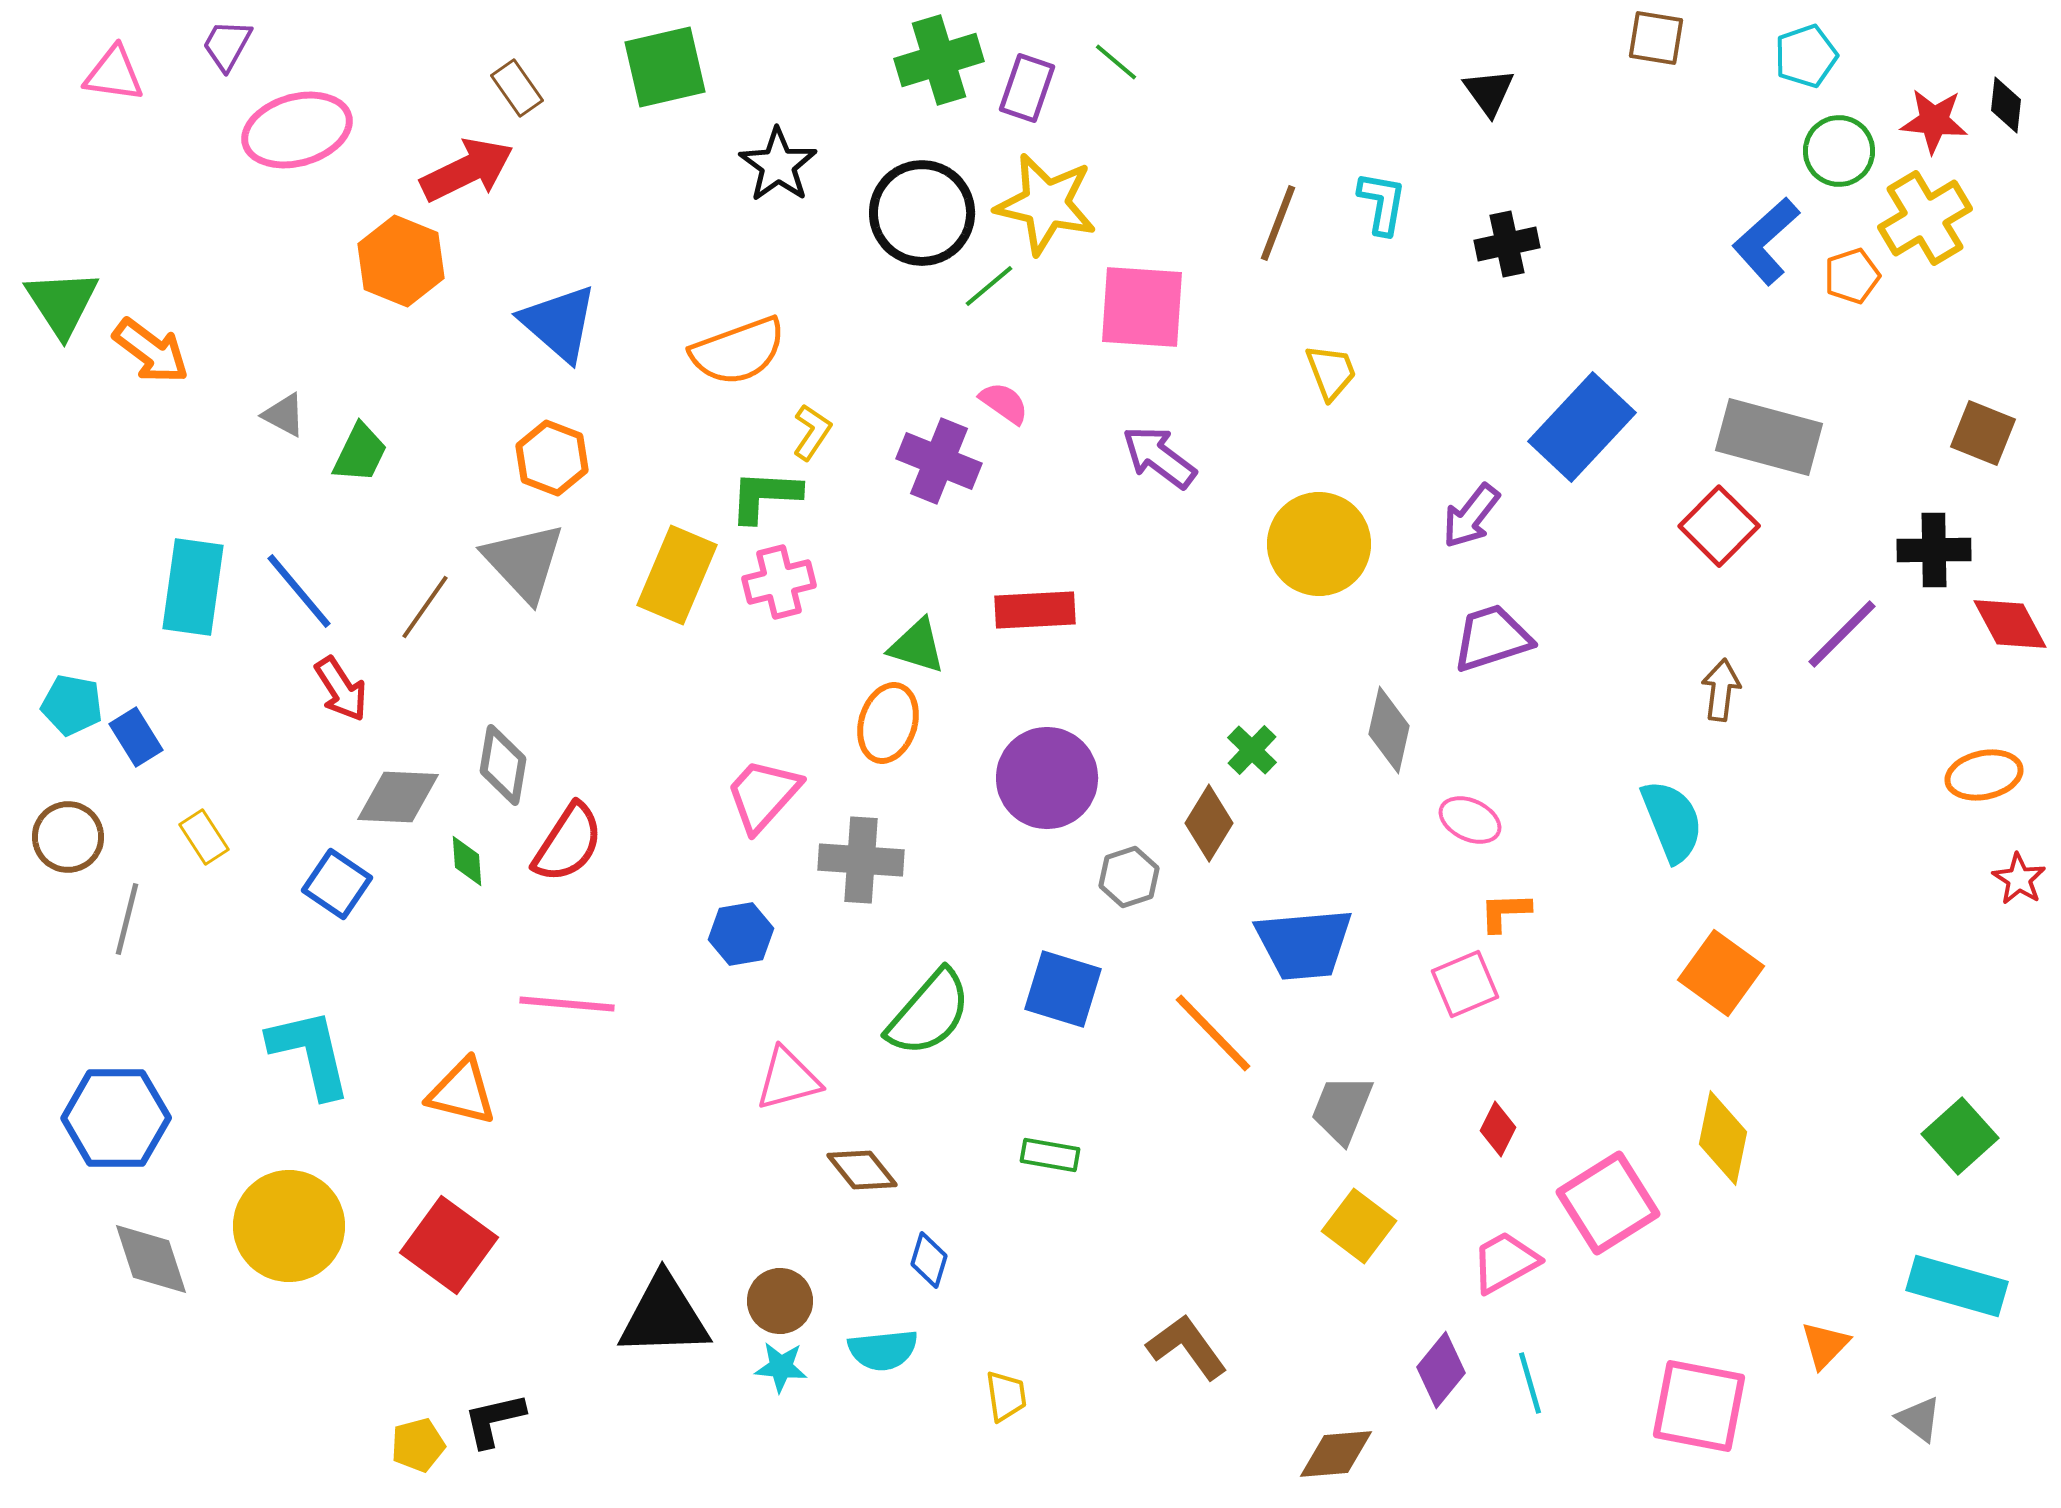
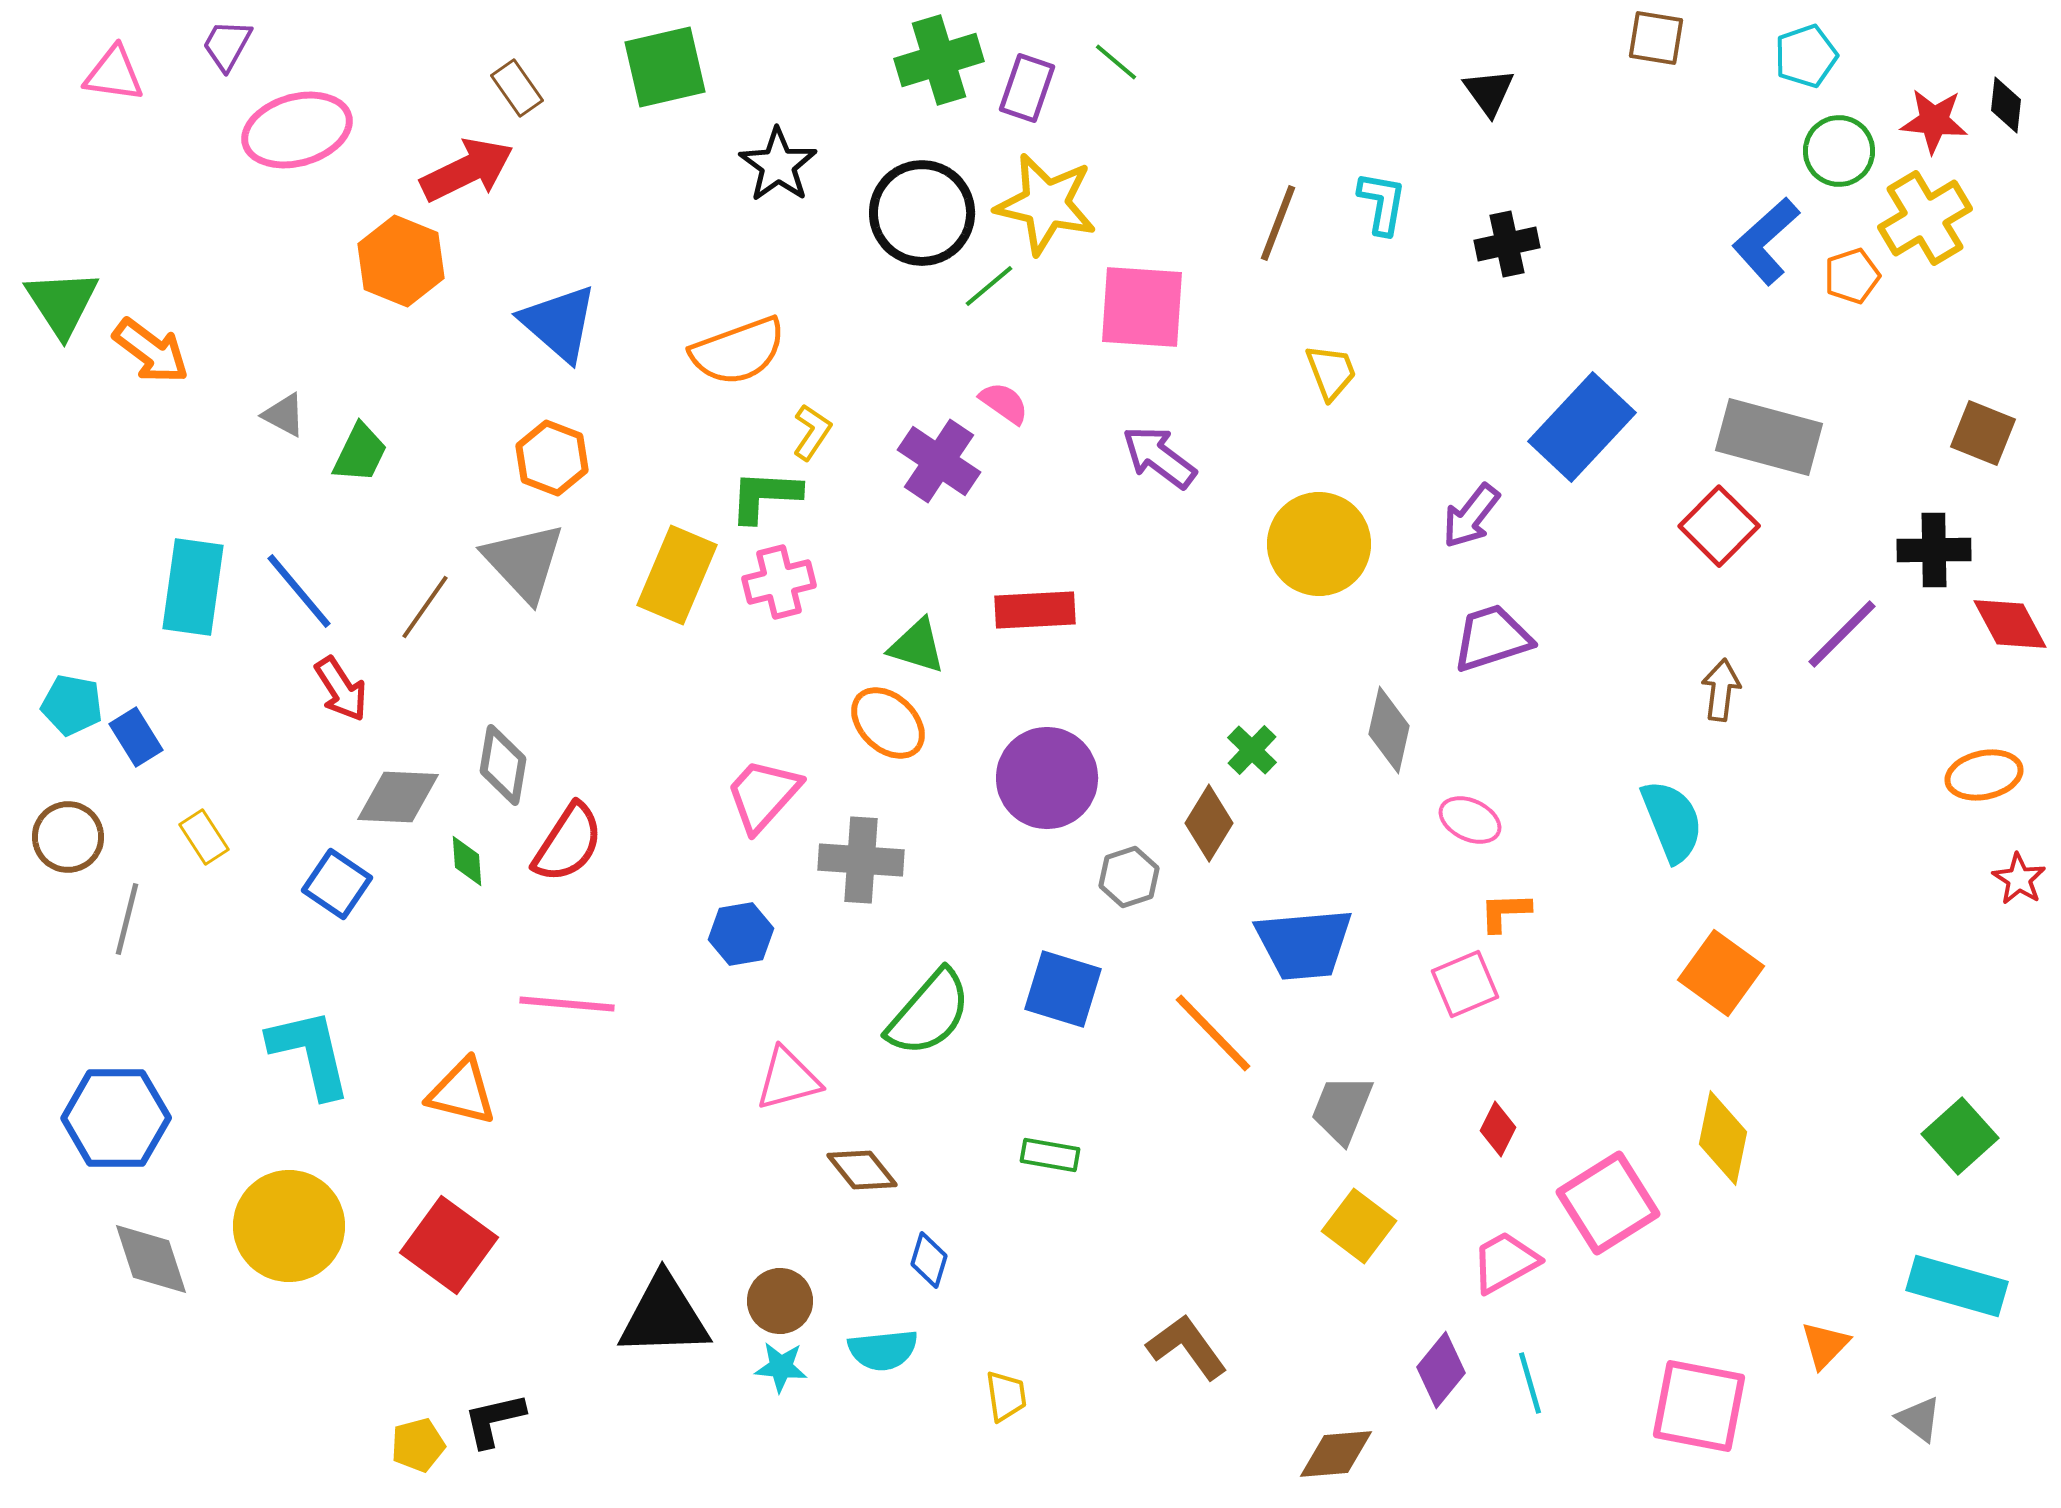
purple cross at (939, 461): rotated 12 degrees clockwise
orange ellipse at (888, 723): rotated 64 degrees counterclockwise
